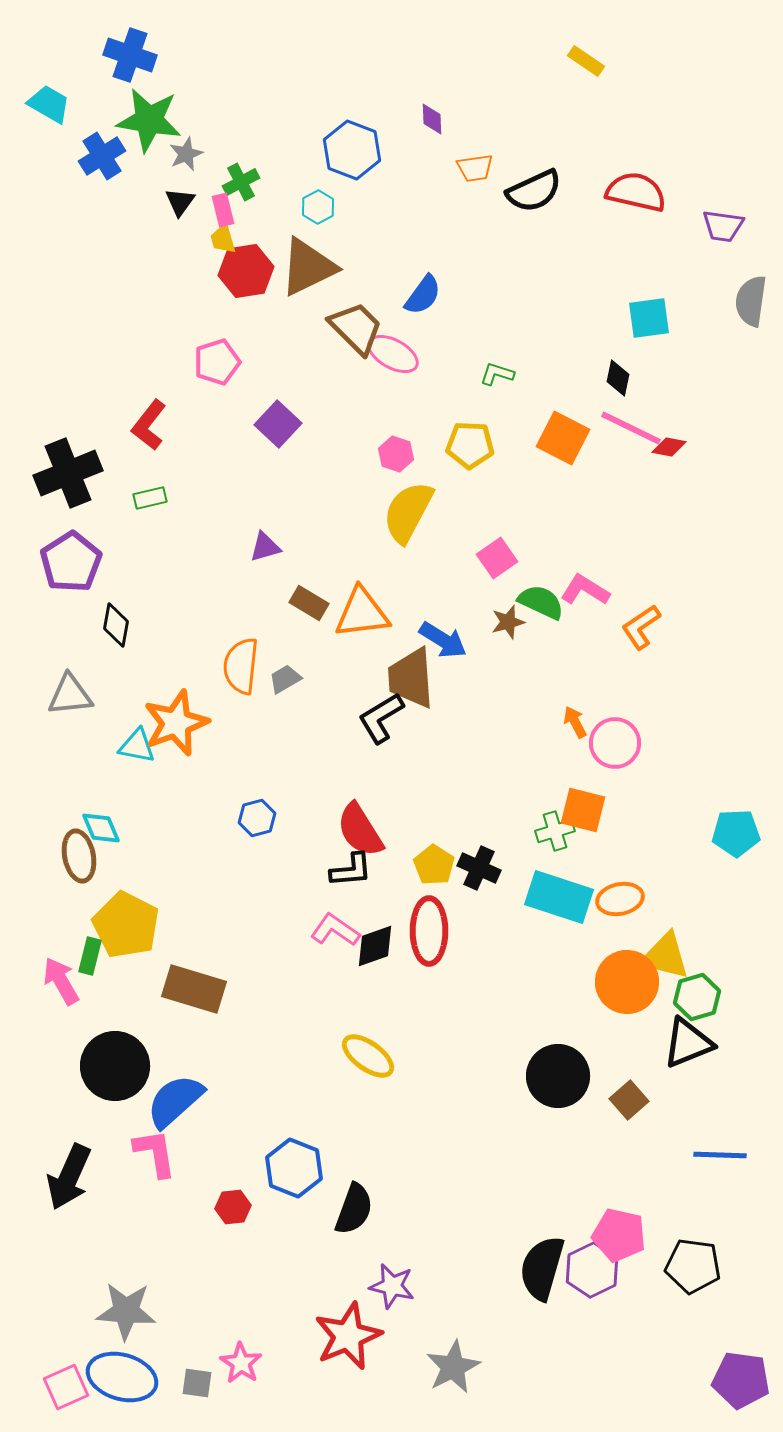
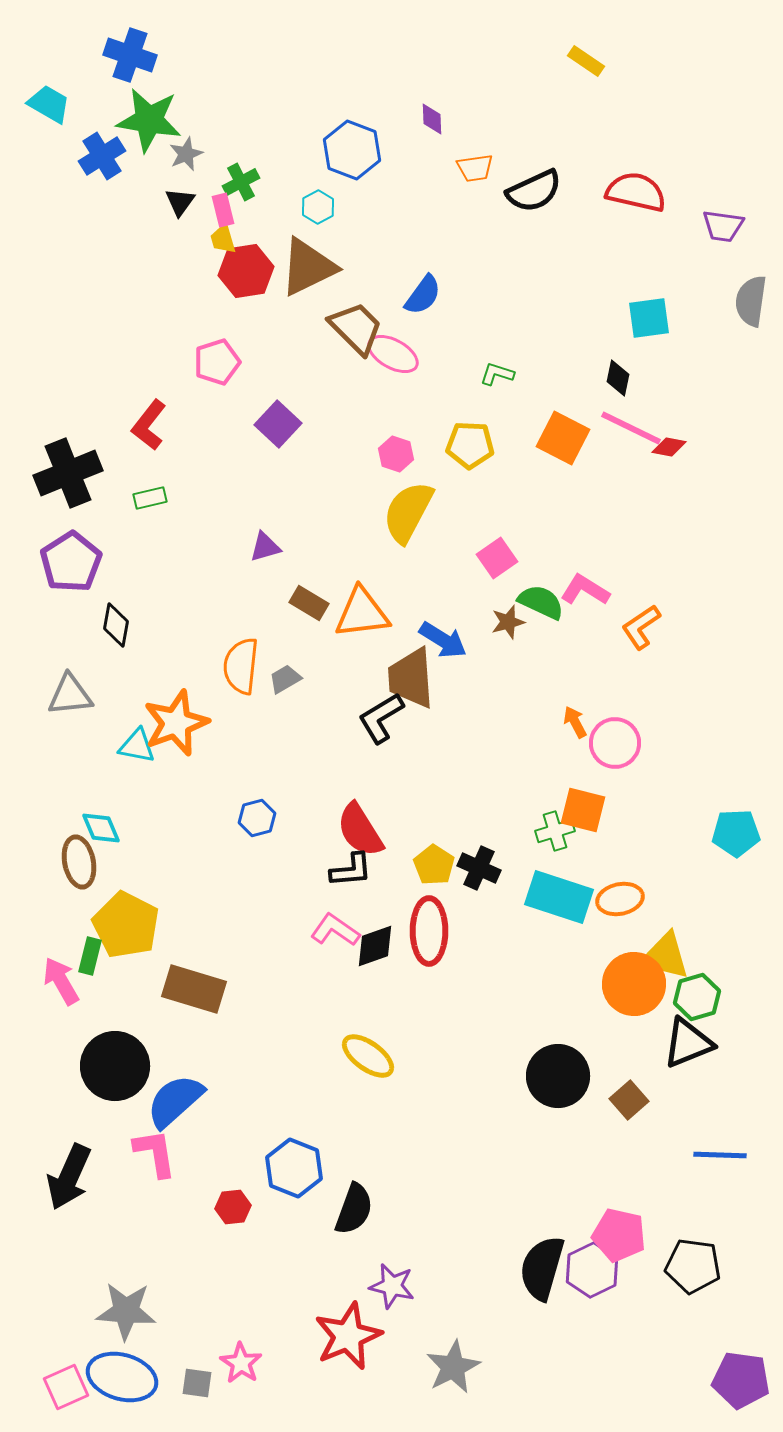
brown ellipse at (79, 856): moved 6 px down
orange circle at (627, 982): moved 7 px right, 2 px down
